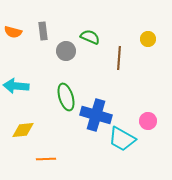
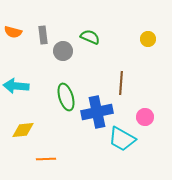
gray rectangle: moved 4 px down
gray circle: moved 3 px left
brown line: moved 2 px right, 25 px down
blue cross: moved 1 px right, 3 px up; rotated 28 degrees counterclockwise
pink circle: moved 3 px left, 4 px up
